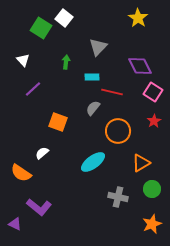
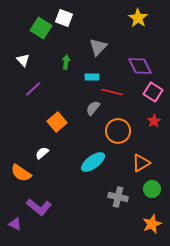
white square: rotated 18 degrees counterclockwise
orange square: moved 1 px left; rotated 30 degrees clockwise
